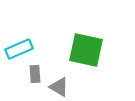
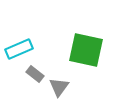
gray rectangle: rotated 48 degrees counterclockwise
gray triangle: rotated 35 degrees clockwise
